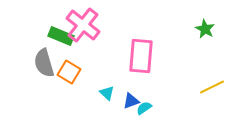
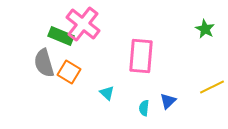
pink cross: moved 1 px up
blue triangle: moved 37 px right; rotated 24 degrees counterclockwise
cyan semicircle: rotated 49 degrees counterclockwise
